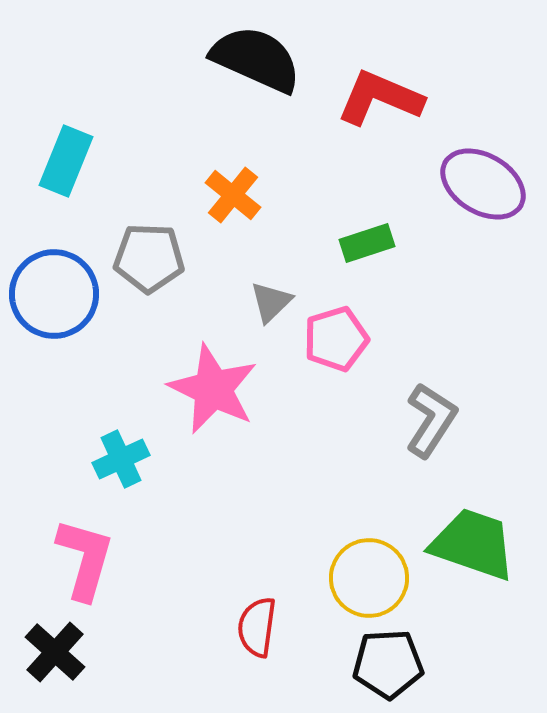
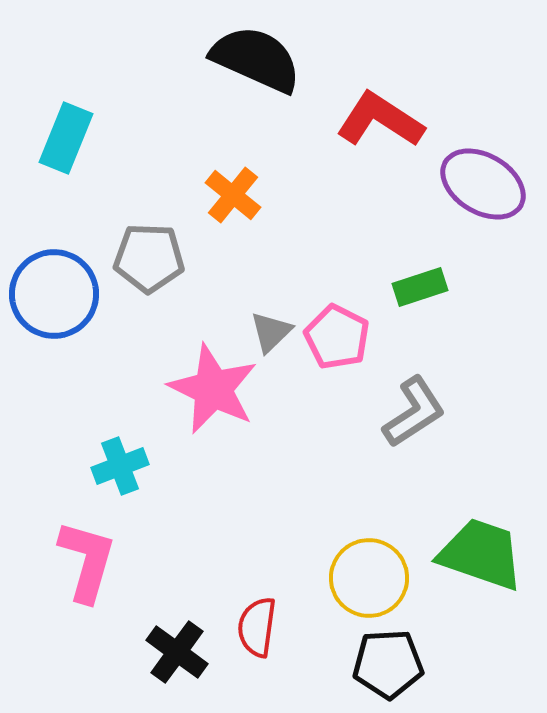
red L-shape: moved 22 px down; rotated 10 degrees clockwise
cyan rectangle: moved 23 px up
green rectangle: moved 53 px right, 44 px down
gray triangle: moved 30 px down
pink pentagon: moved 1 px right, 2 px up; rotated 28 degrees counterclockwise
gray L-shape: moved 17 px left, 8 px up; rotated 24 degrees clockwise
cyan cross: moved 1 px left, 7 px down; rotated 4 degrees clockwise
green trapezoid: moved 8 px right, 10 px down
pink L-shape: moved 2 px right, 2 px down
black cross: moved 122 px right; rotated 6 degrees counterclockwise
